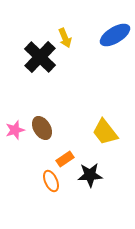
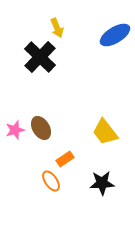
yellow arrow: moved 8 px left, 10 px up
brown ellipse: moved 1 px left
black star: moved 12 px right, 8 px down
orange ellipse: rotated 10 degrees counterclockwise
